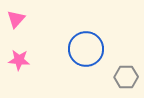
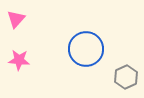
gray hexagon: rotated 25 degrees counterclockwise
